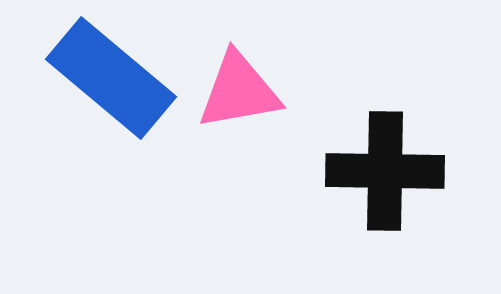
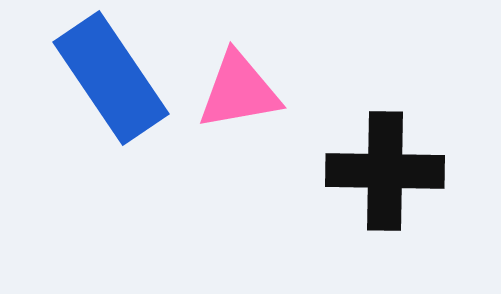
blue rectangle: rotated 16 degrees clockwise
